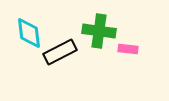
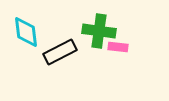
cyan diamond: moved 3 px left, 1 px up
pink rectangle: moved 10 px left, 2 px up
